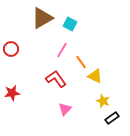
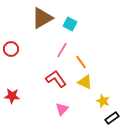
yellow triangle: moved 10 px left, 6 px down
red star: moved 3 px down; rotated 14 degrees clockwise
pink triangle: moved 3 px left
